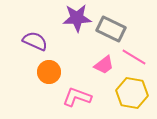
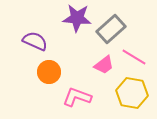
purple star: rotated 8 degrees clockwise
gray rectangle: rotated 68 degrees counterclockwise
